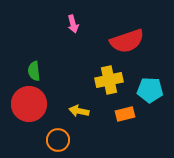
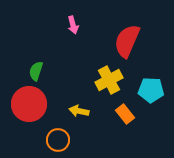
pink arrow: moved 1 px down
red semicircle: rotated 132 degrees clockwise
green semicircle: moved 2 px right; rotated 24 degrees clockwise
yellow cross: rotated 16 degrees counterclockwise
cyan pentagon: moved 1 px right
orange rectangle: rotated 66 degrees clockwise
